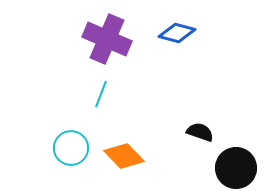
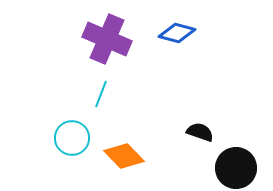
cyan circle: moved 1 px right, 10 px up
